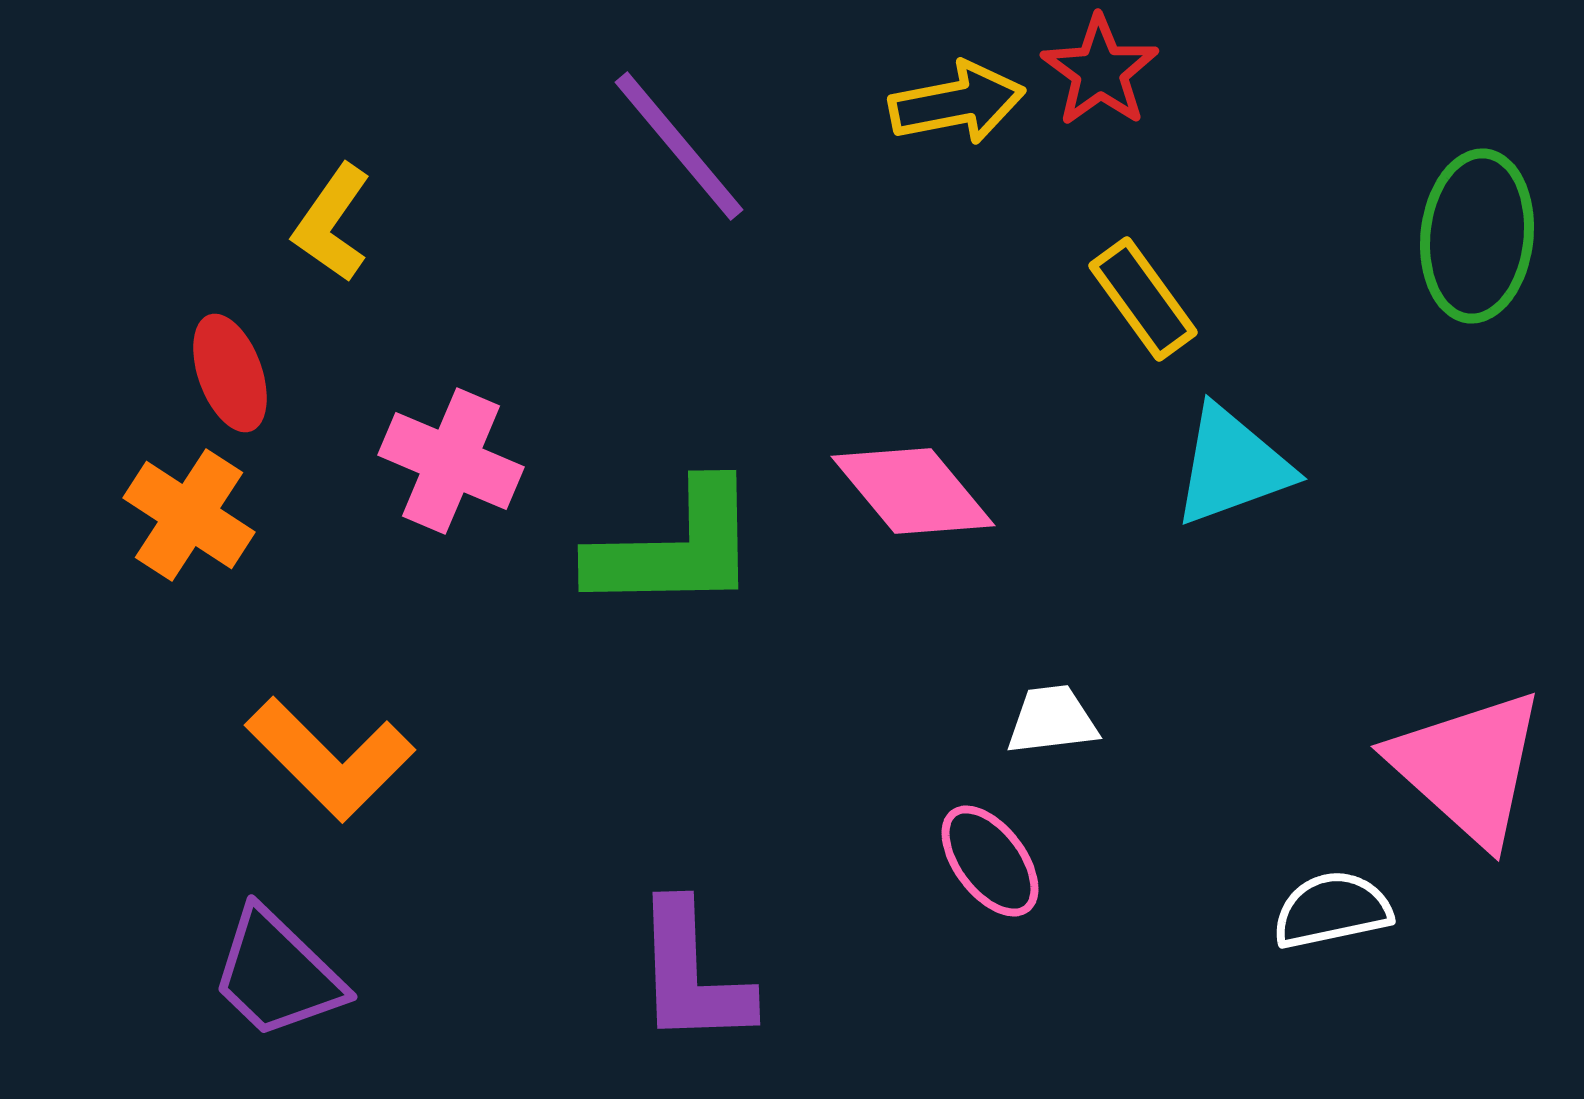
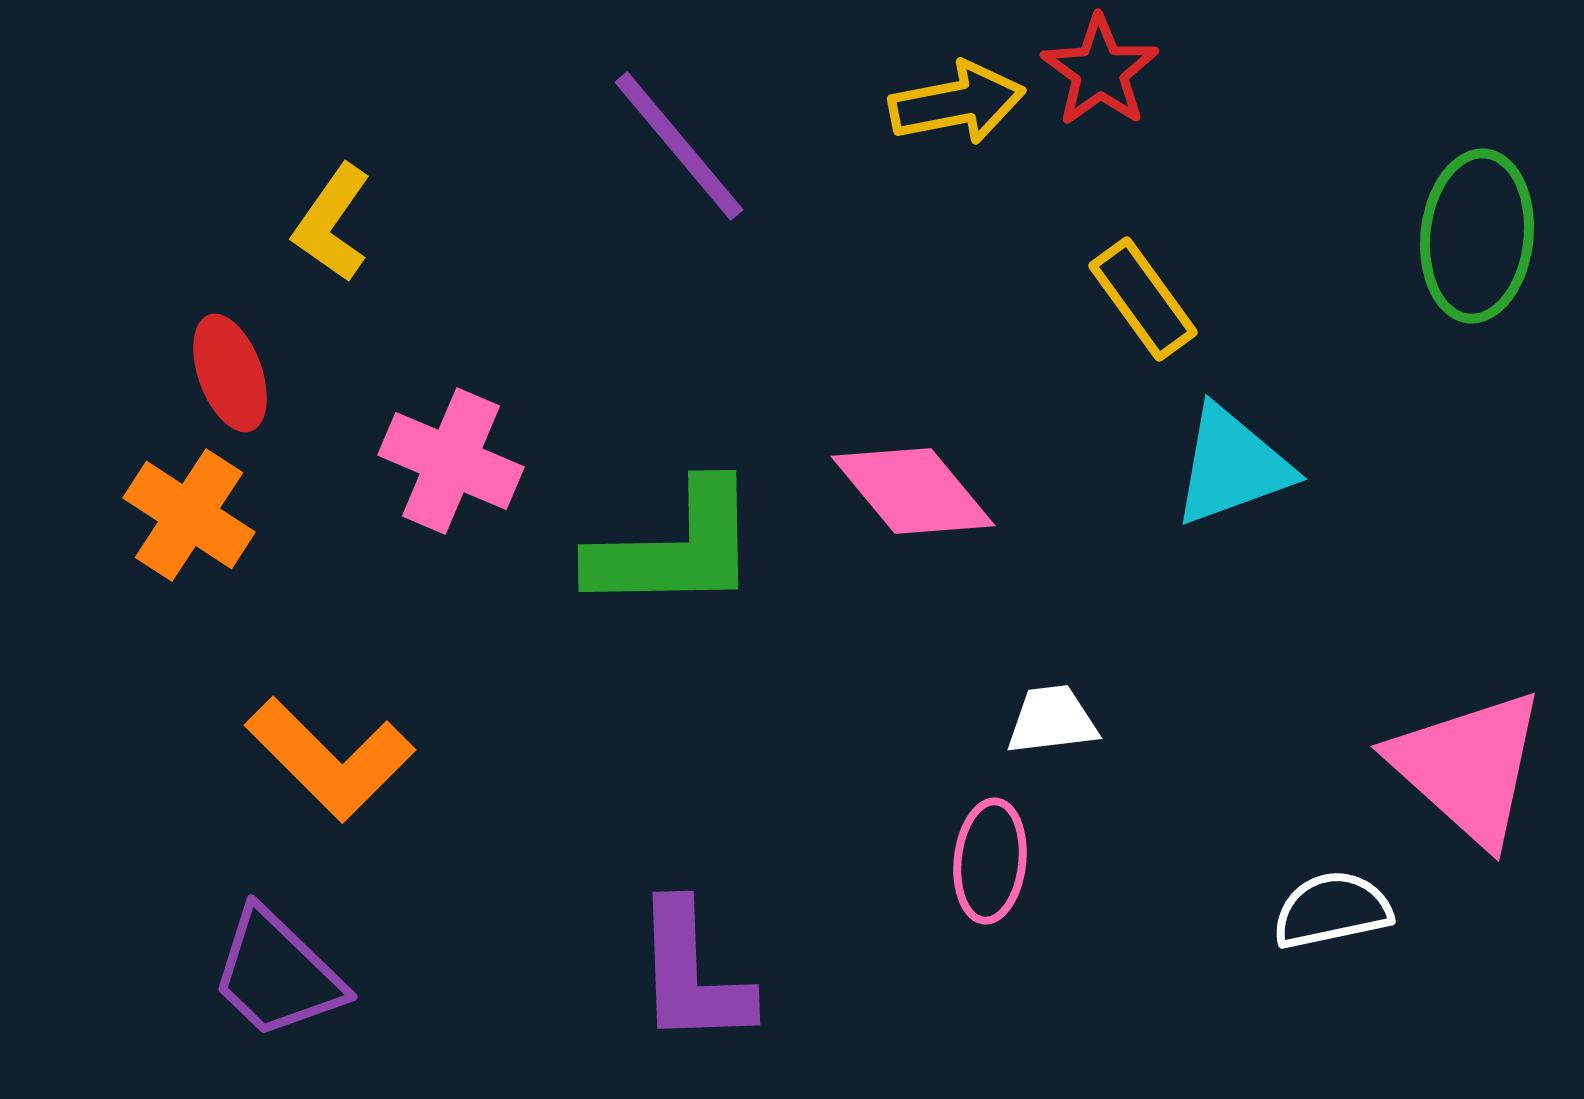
pink ellipse: rotated 43 degrees clockwise
